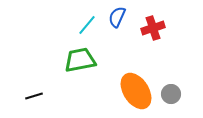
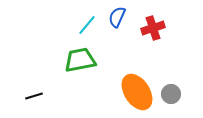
orange ellipse: moved 1 px right, 1 px down
